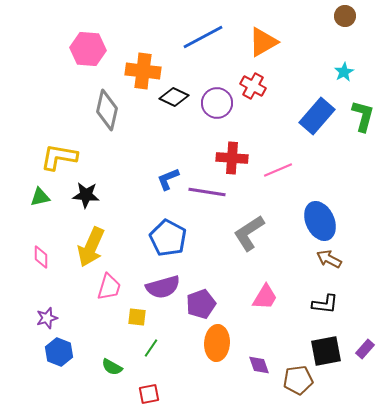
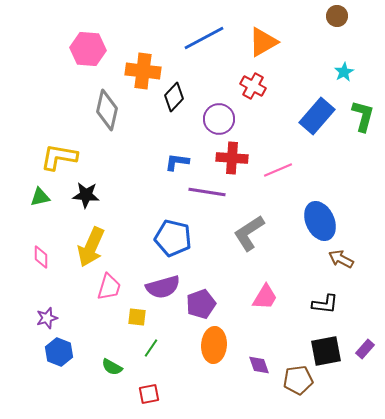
brown circle at (345, 16): moved 8 px left
blue line at (203, 37): moved 1 px right, 1 px down
black diamond at (174, 97): rotated 72 degrees counterclockwise
purple circle at (217, 103): moved 2 px right, 16 px down
blue L-shape at (168, 179): moved 9 px right, 17 px up; rotated 30 degrees clockwise
blue pentagon at (168, 238): moved 5 px right; rotated 15 degrees counterclockwise
brown arrow at (329, 259): moved 12 px right
orange ellipse at (217, 343): moved 3 px left, 2 px down
